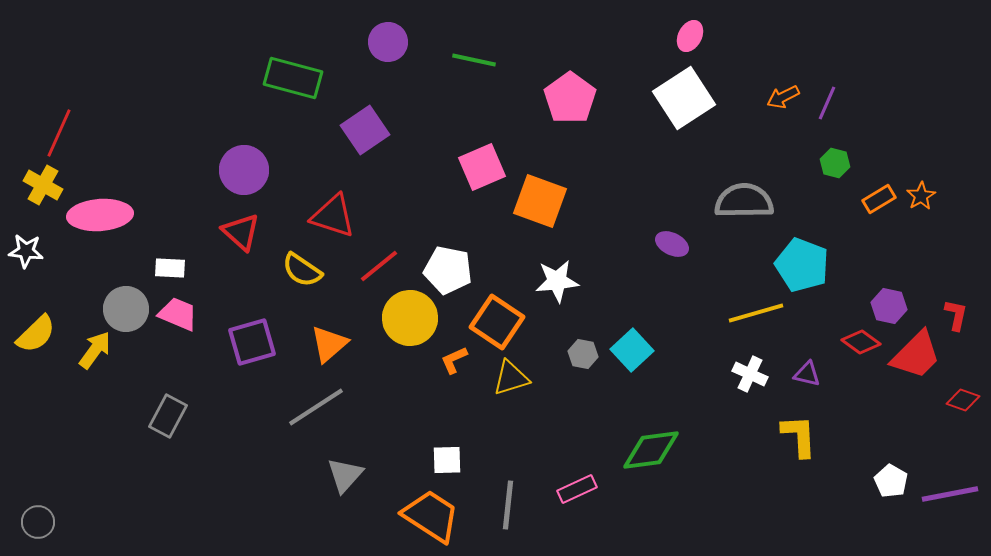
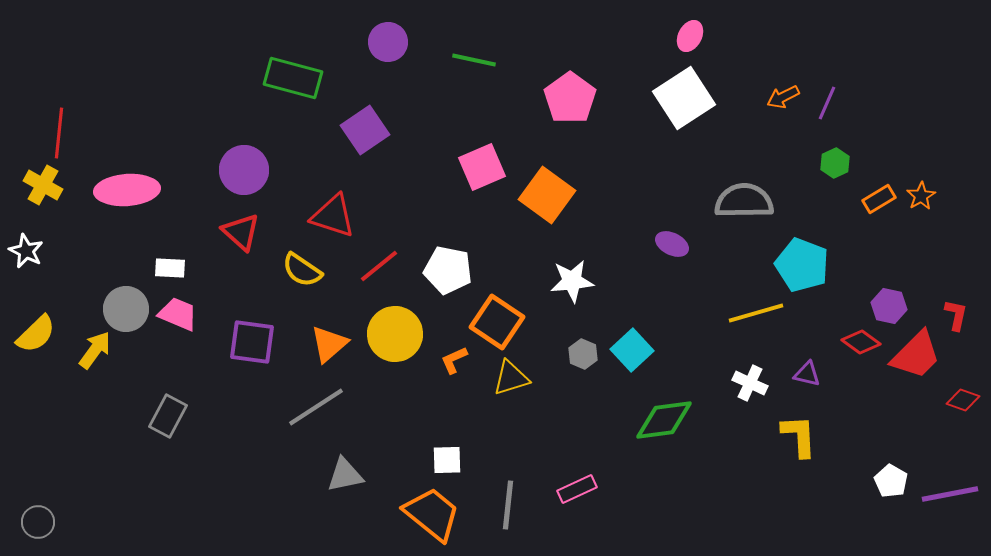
red line at (59, 133): rotated 18 degrees counterclockwise
green hexagon at (835, 163): rotated 20 degrees clockwise
orange square at (540, 201): moved 7 px right, 6 px up; rotated 16 degrees clockwise
pink ellipse at (100, 215): moved 27 px right, 25 px up
white star at (26, 251): rotated 20 degrees clockwise
white star at (557, 281): moved 15 px right
yellow circle at (410, 318): moved 15 px left, 16 px down
purple square at (252, 342): rotated 24 degrees clockwise
gray hexagon at (583, 354): rotated 12 degrees clockwise
white cross at (750, 374): moved 9 px down
green diamond at (651, 450): moved 13 px right, 30 px up
gray triangle at (345, 475): rotated 36 degrees clockwise
orange trapezoid at (431, 516): moved 1 px right, 2 px up; rotated 6 degrees clockwise
